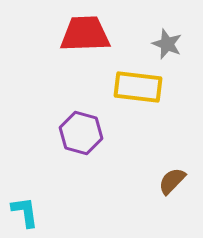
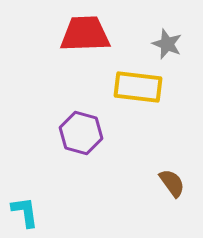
brown semicircle: moved 2 px down; rotated 100 degrees clockwise
